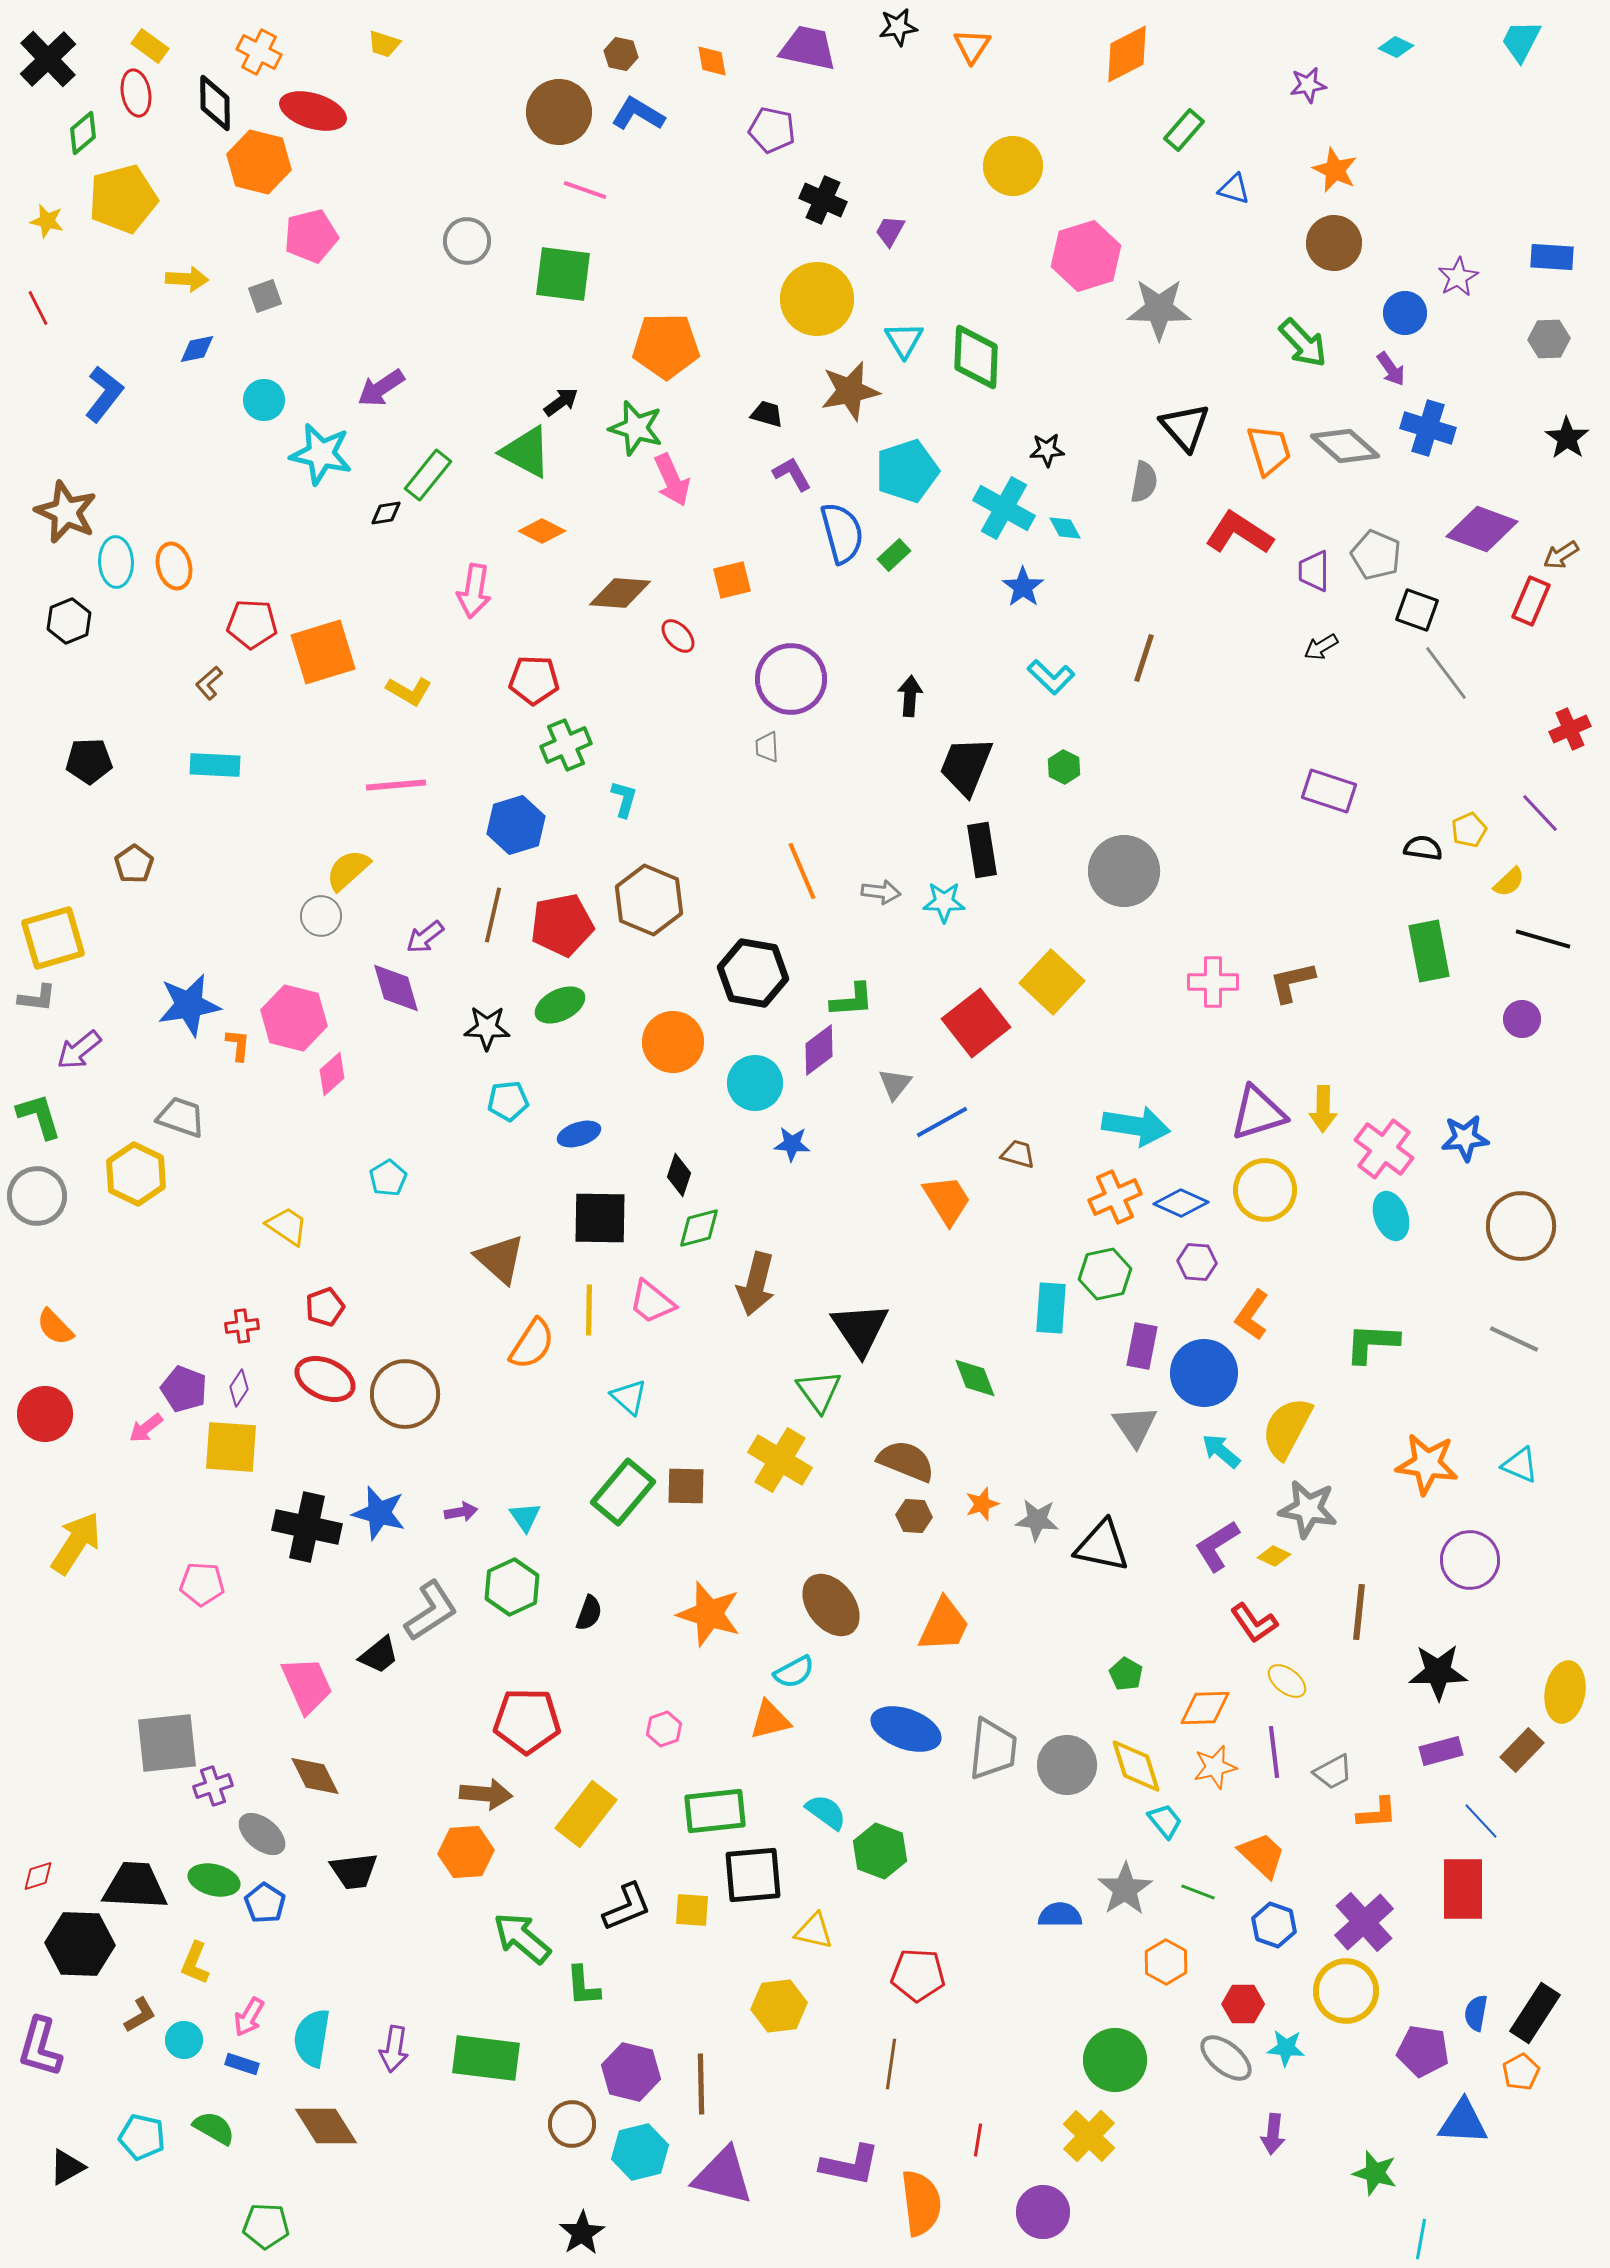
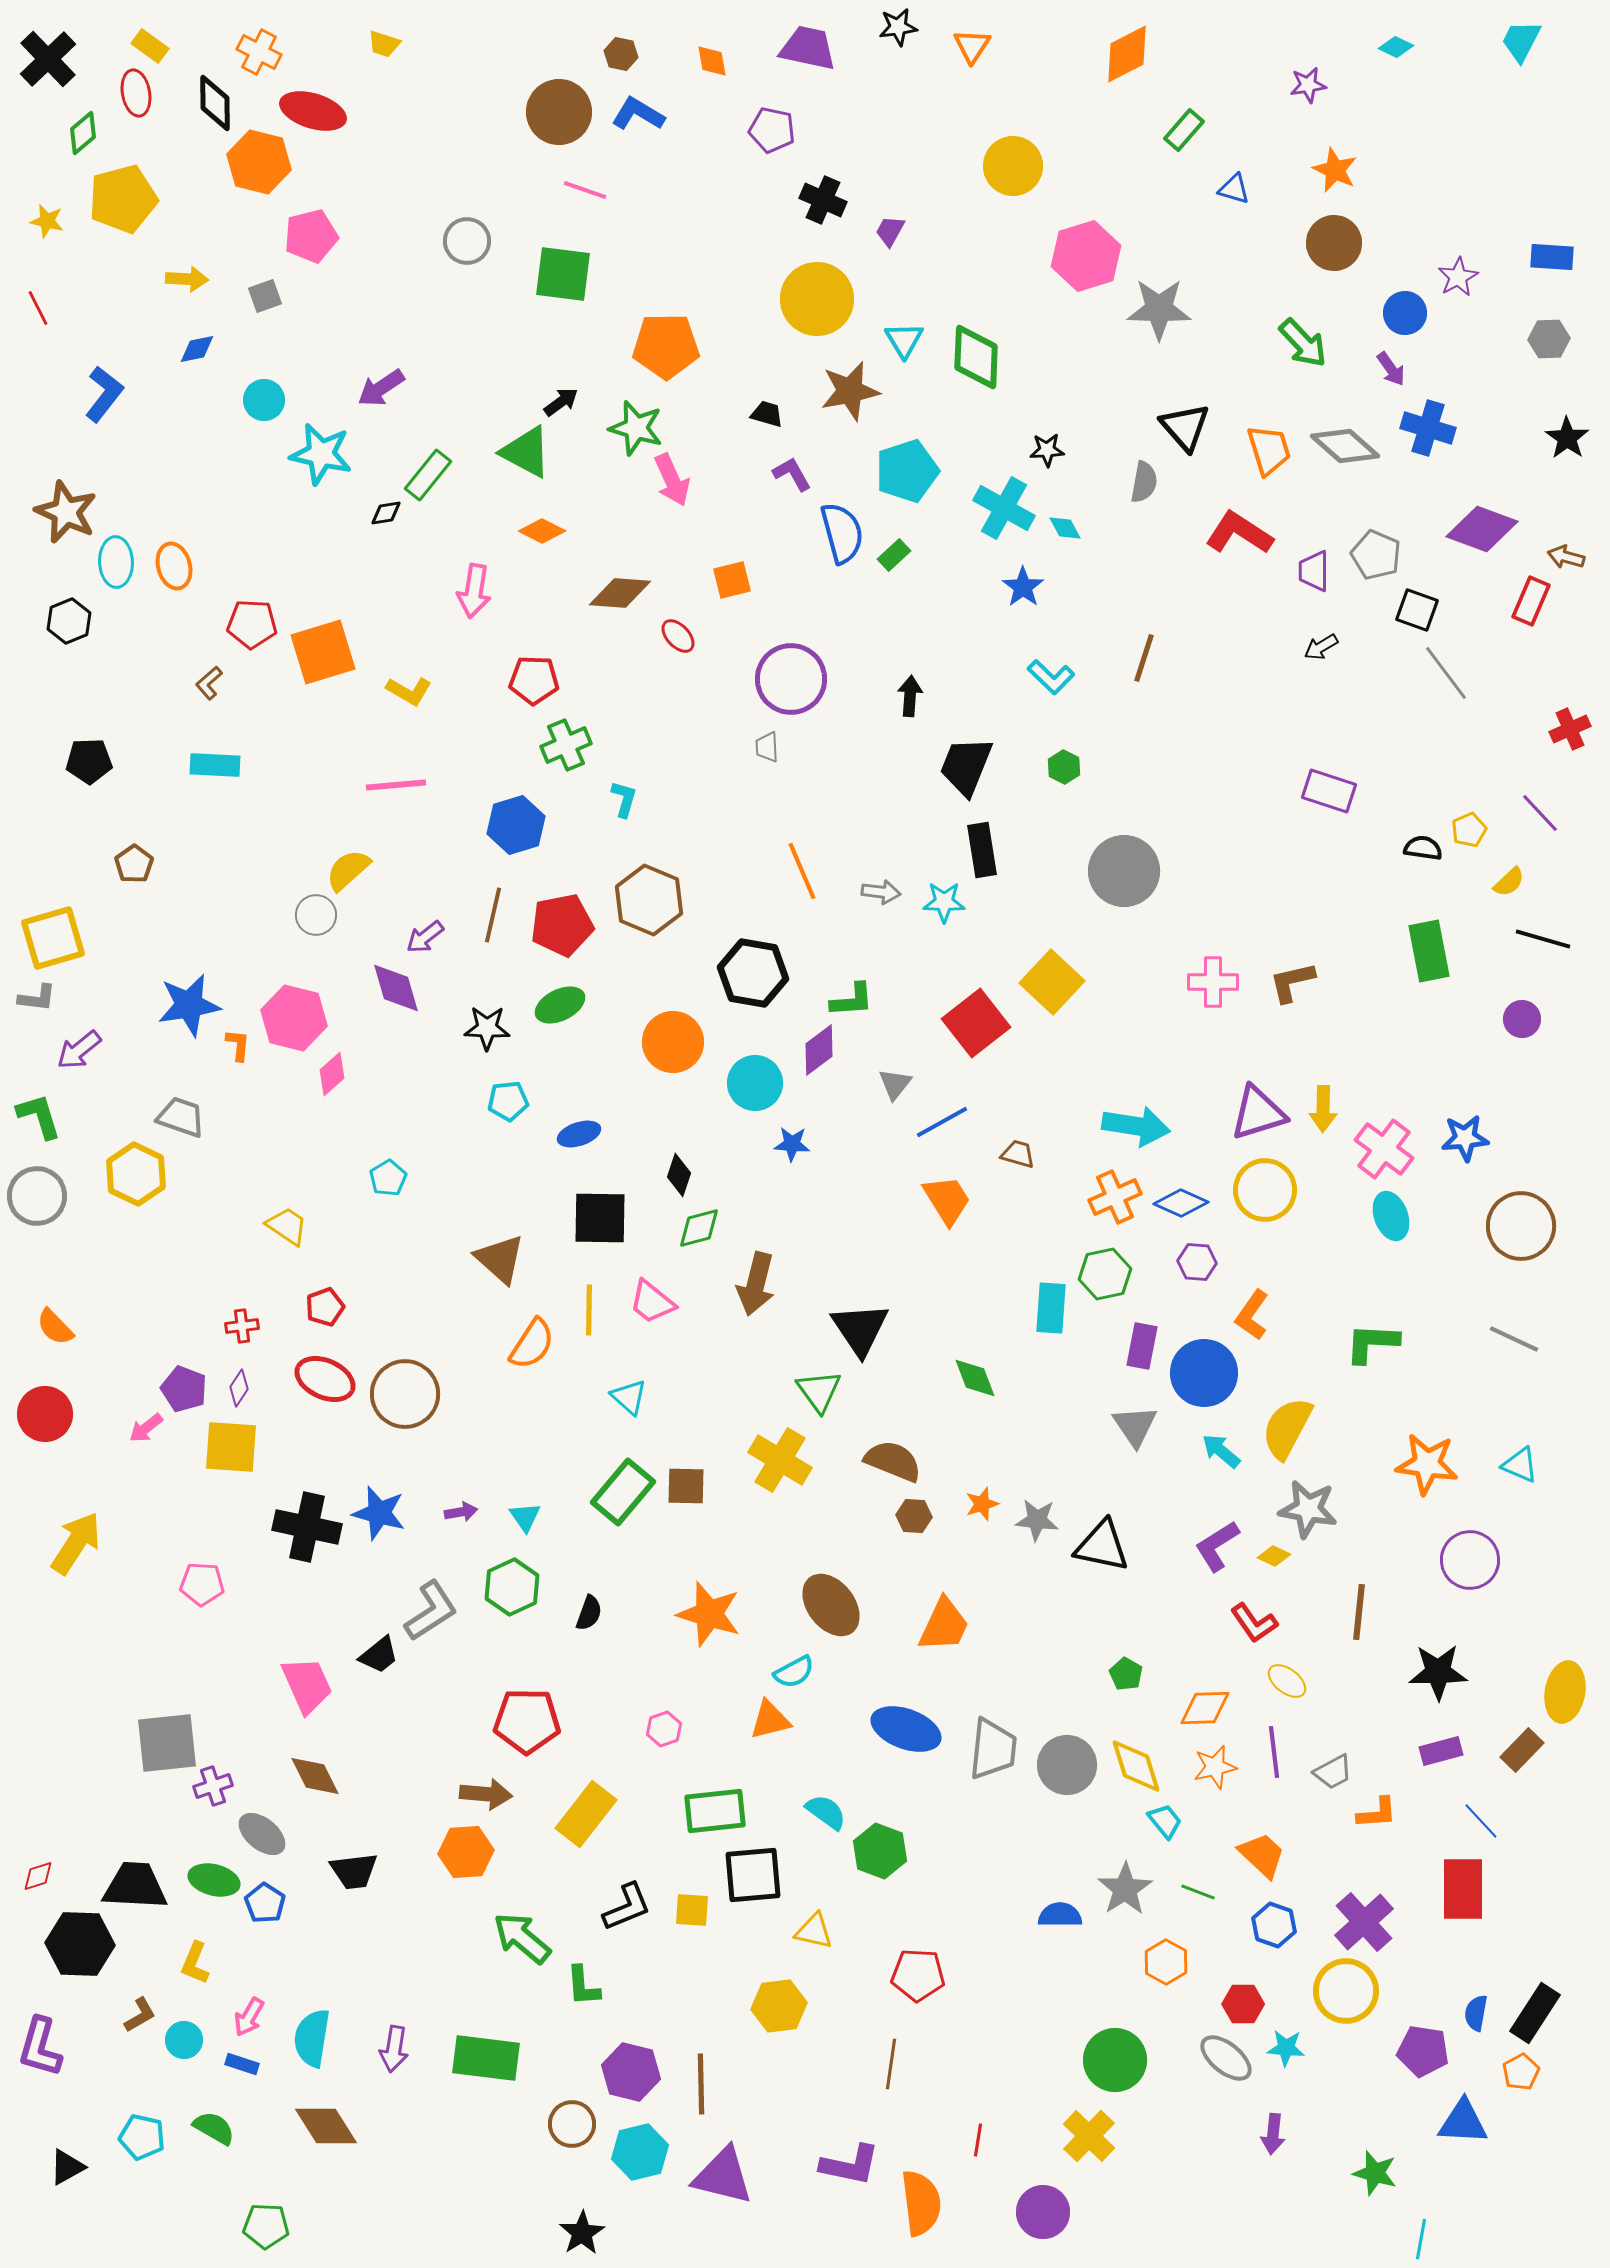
brown arrow at (1561, 555): moved 5 px right, 2 px down; rotated 48 degrees clockwise
gray circle at (321, 916): moved 5 px left, 1 px up
brown semicircle at (906, 1461): moved 13 px left
